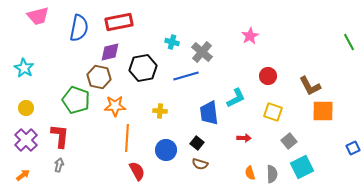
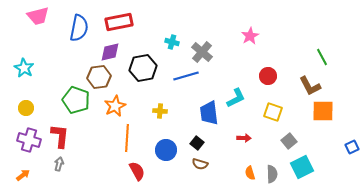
green line: moved 27 px left, 15 px down
brown hexagon: rotated 20 degrees counterclockwise
orange star: rotated 25 degrees counterclockwise
purple cross: moved 3 px right; rotated 30 degrees counterclockwise
blue square: moved 1 px left, 1 px up
gray arrow: moved 1 px up
